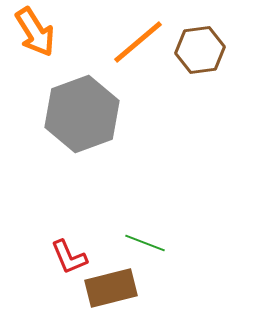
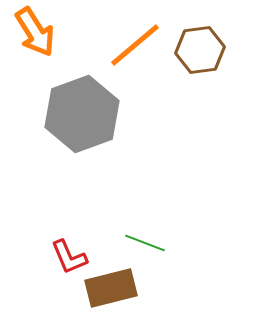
orange line: moved 3 px left, 3 px down
